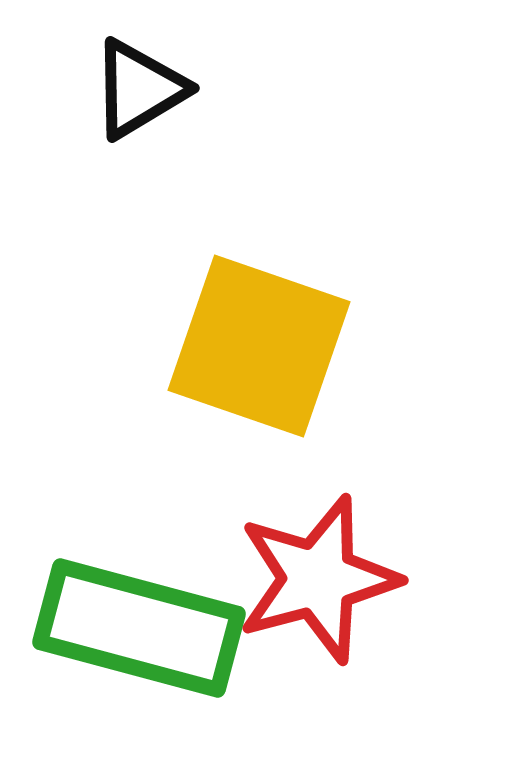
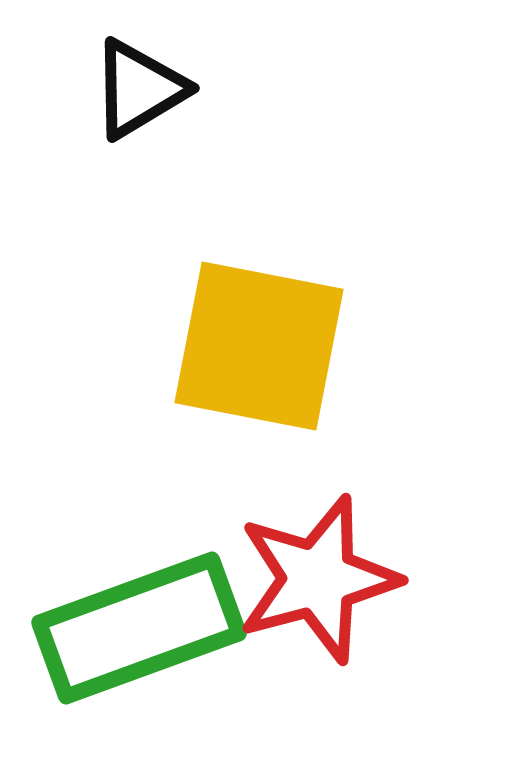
yellow square: rotated 8 degrees counterclockwise
green rectangle: rotated 35 degrees counterclockwise
